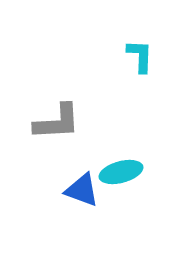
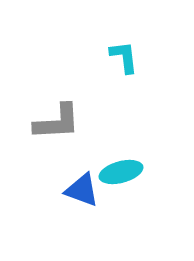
cyan L-shape: moved 16 px left, 1 px down; rotated 9 degrees counterclockwise
